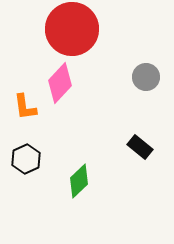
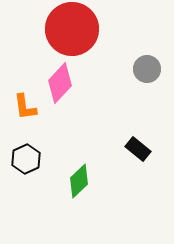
gray circle: moved 1 px right, 8 px up
black rectangle: moved 2 px left, 2 px down
